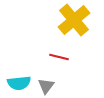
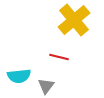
cyan semicircle: moved 7 px up
